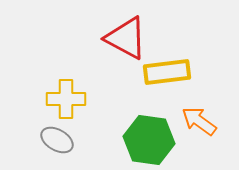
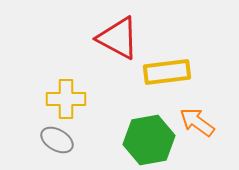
red triangle: moved 8 px left
orange arrow: moved 2 px left, 1 px down
green hexagon: rotated 18 degrees counterclockwise
